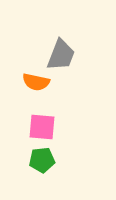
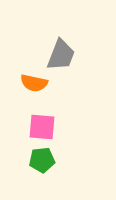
orange semicircle: moved 2 px left, 1 px down
